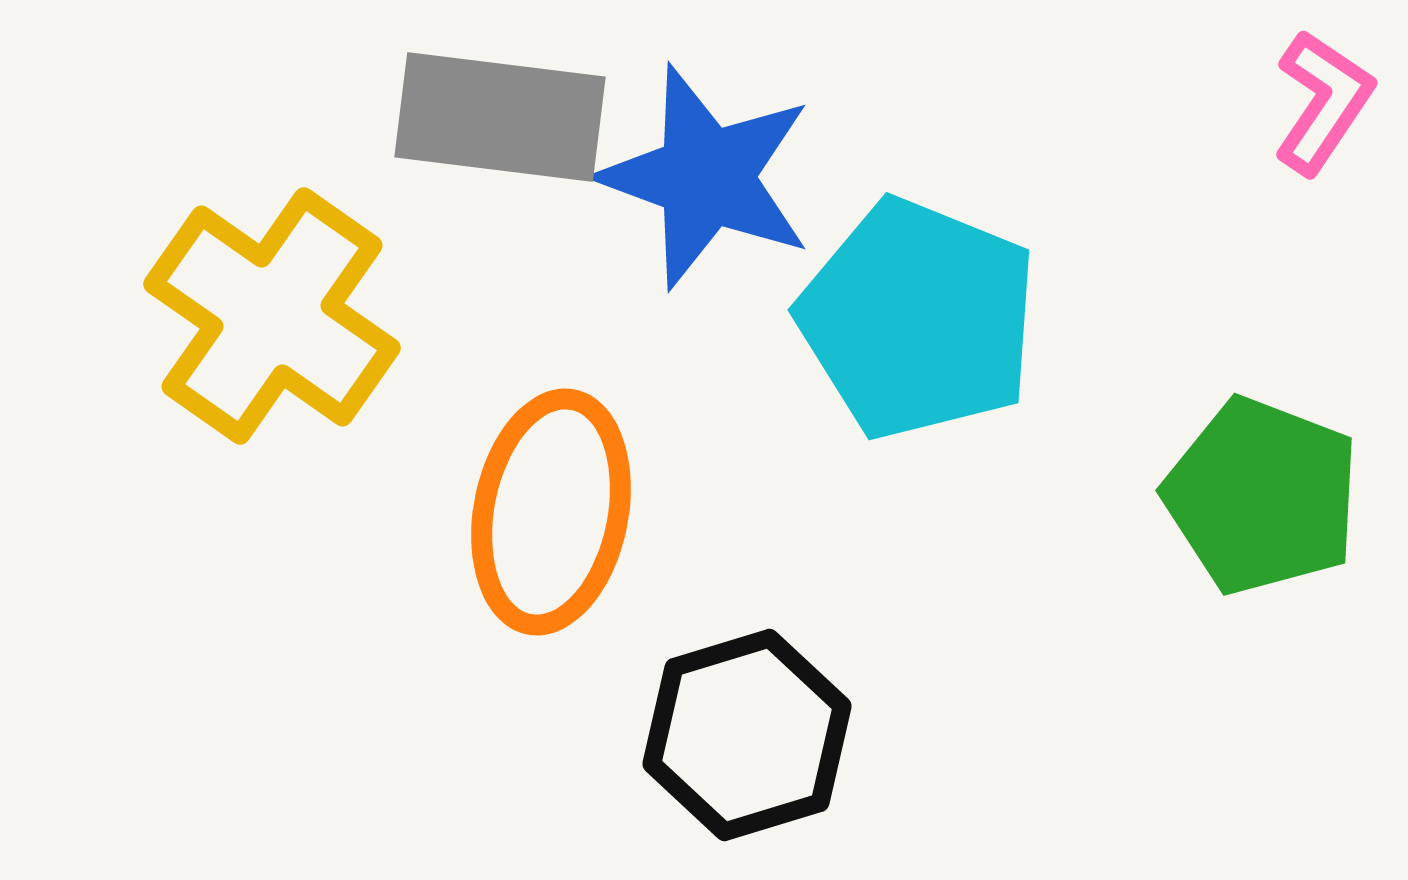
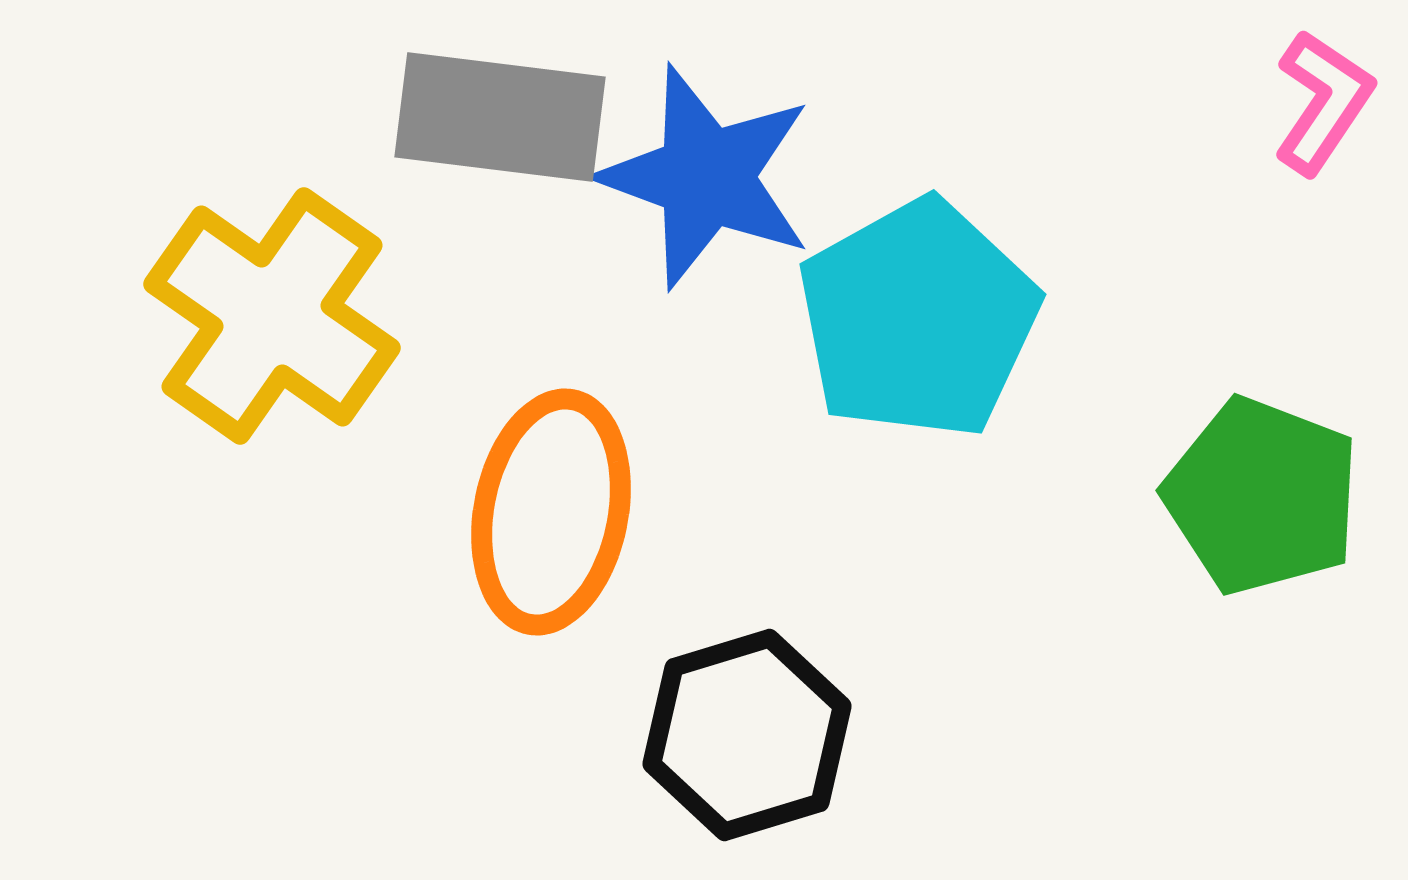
cyan pentagon: rotated 21 degrees clockwise
